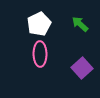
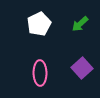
green arrow: rotated 84 degrees counterclockwise
pink ellipse: moved 19 px down
